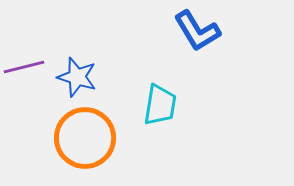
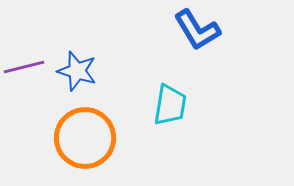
blue L-shape: moved 1 px up
blue star: moved 6 px up
cyan trapezoid: moved 10 px right
